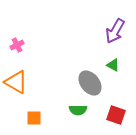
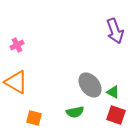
purple arrow: rotated 50 degrees counterclockwise
green triangle: moved 27 px down
gray ellipse: moved 2 px down
green semicircle: moved 3 px left, 2 px down; rotated 12 degrees counterclockwise
orange square: rotated 14 degrees clockwise
